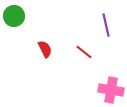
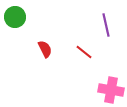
green circle: moved 1 px right, 1 px down
